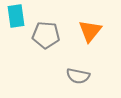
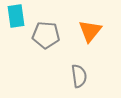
gray semicircle: moved 1 px right; rotated 110 degrees counterclockwise
